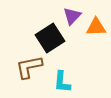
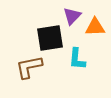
orange triangle: moved 1 px left
black square: rotated 24 degrees clockwise
cyan L-shape: moved 15 px right, 23 px up
